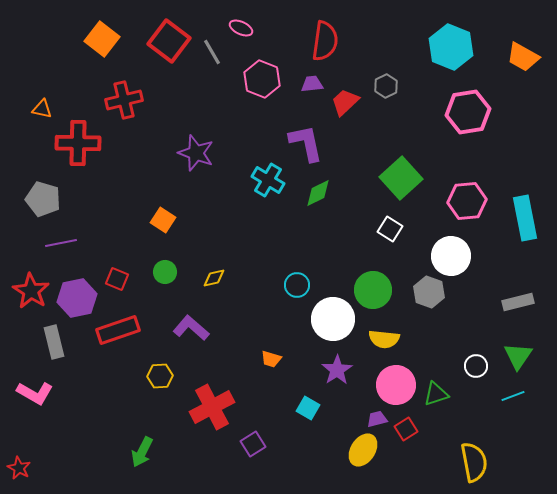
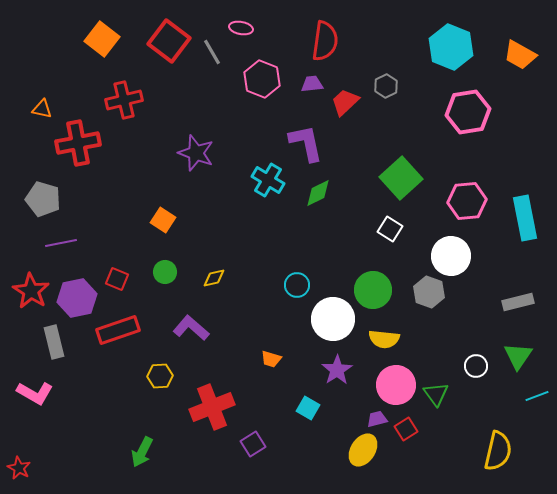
pink ellipse at (241, 28): rotated 15 degrees counterclockwise
orange trapezoid at (523, 57): moved 3 px left, 2 px up
red cross at (78, 143): rotated 12 degrees counterclockwise
green triangle at (436, 394): rotated 48 degrees counterclockwise
cyan line at (513, 396): moved 24 px right
red cross at (212, 407): rotated 6 degrees clockwise
yellow semicircle at (474, 462): moved 24 px right, 11 px up; rotated 24 degrees clockwise
